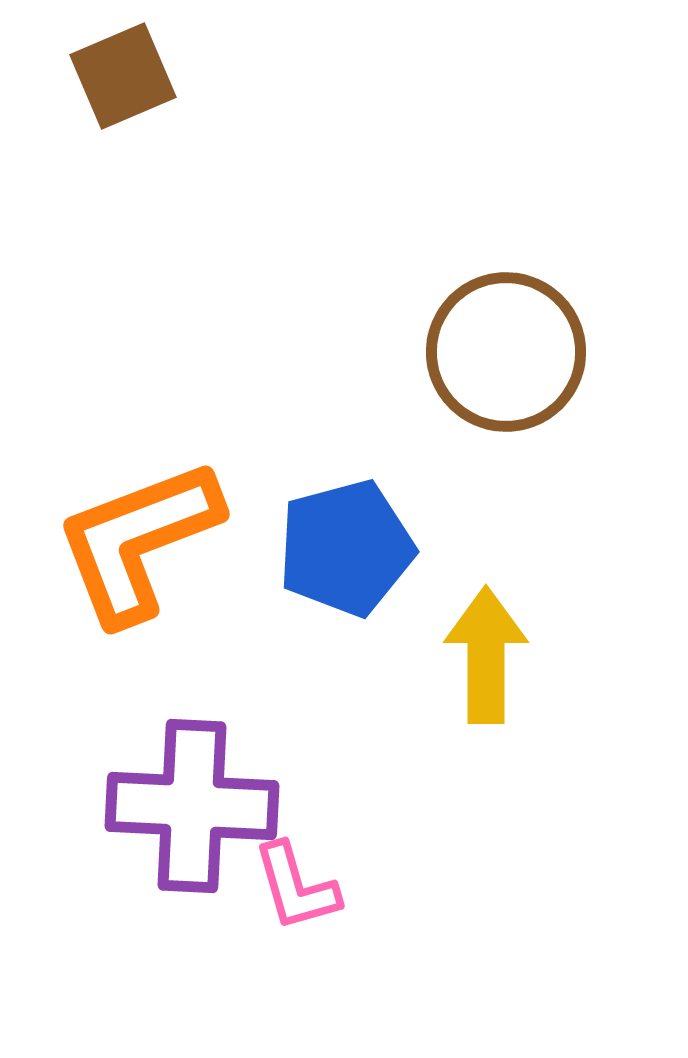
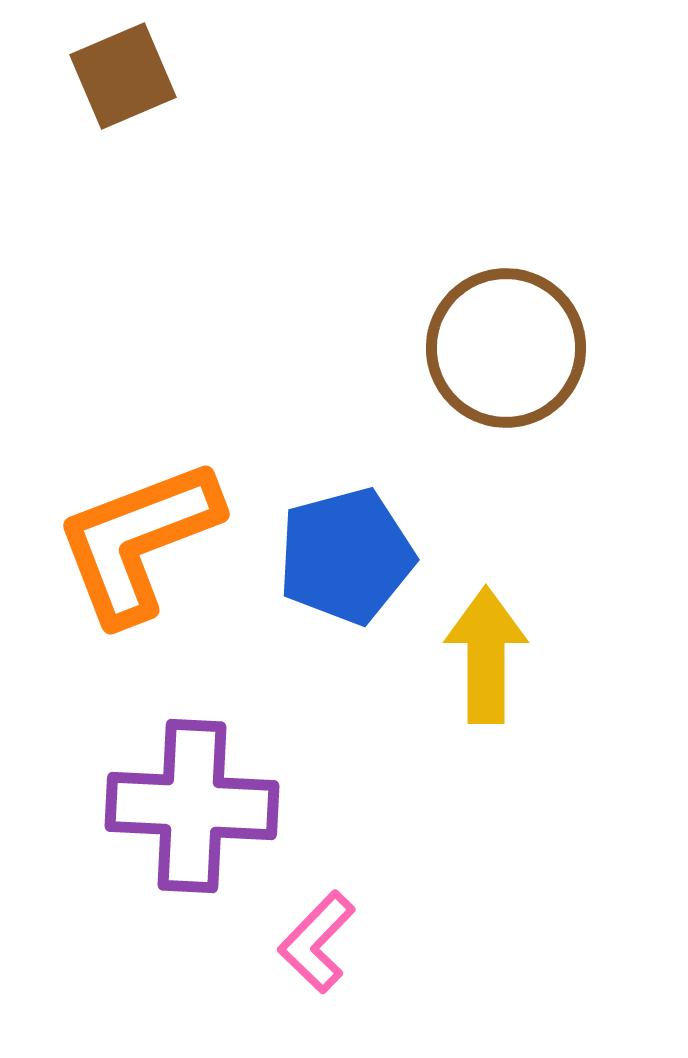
brown circle: moved 4 px up
blue pentagon: moved 8 px down
pink L-shape: moved 21 px right, 55 px down; rotated 60 degrees clockwise
